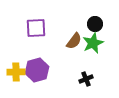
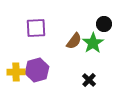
black circle: moved 9 px right
green star: rotated 10 degrees counterclockwise
black cross: moved 3 px right, 1 px down; rotated 24 degrees counterclockwise
